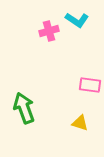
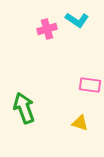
pink cross: moved 2 px left, 2 px up
